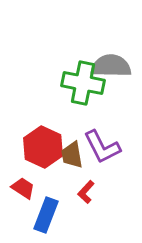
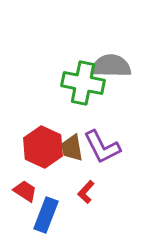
brown trapezoid: moved 7 px up
red trapezoid: moved 2 px right, 3 px down
